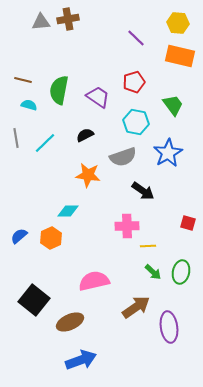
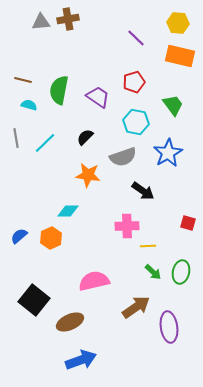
black semicircle: moved 2 px down; rotated 18 degrees counterclockwise
